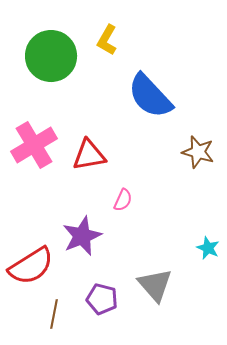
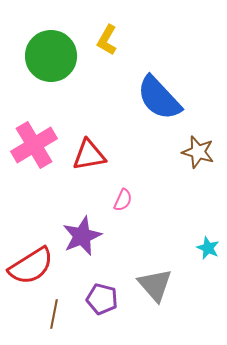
blue semicircle: moved 9 px right, 2 px down
